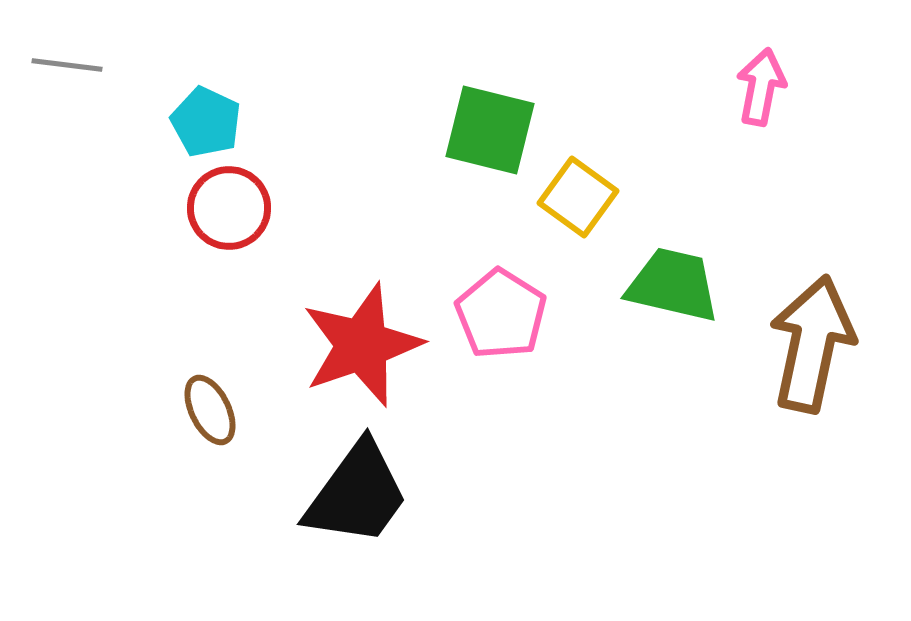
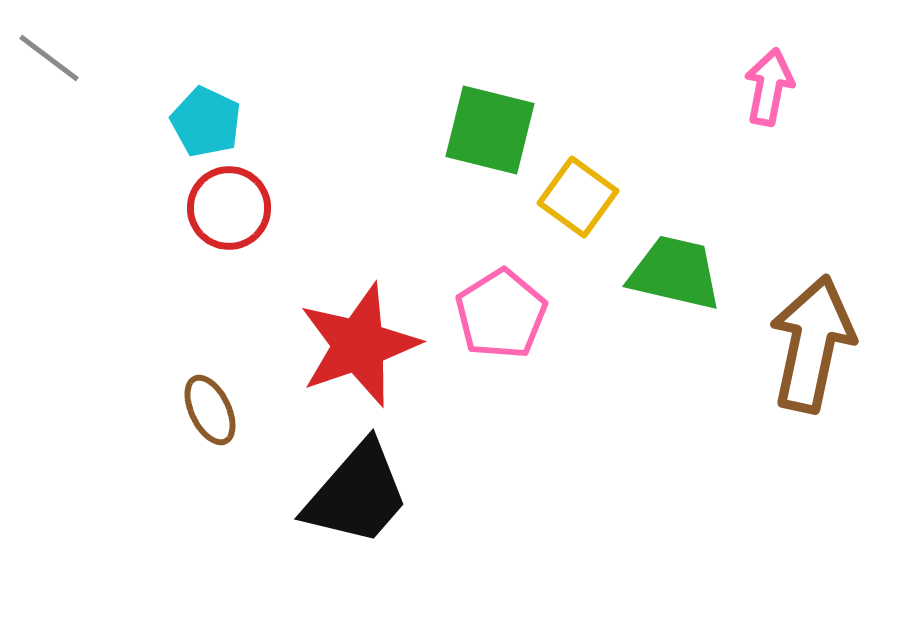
gray line: moved 18 px left, 7 px up; rotated 30 degrees clockwise
pink arrow: moved 8 px right
green trapezoid: moved 2 px right, 12 px up
pink pentagon: rotated 8 degrees clockwise
red star: moved 3 px left
black trapezoid: rotated 5 degrees clockwise
